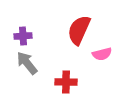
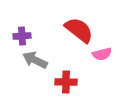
red semicircle: rotated 104 degrees clockwise
purple cross: moved 1 px left
gray arrow: moved 8 px right, 3 px up; rotated 25 degrees counterclockwise
